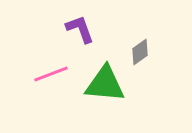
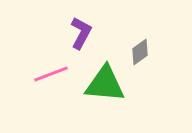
purple L-shape: moved 1 px right, 4 px down; rotated 48 degrees clockwise
